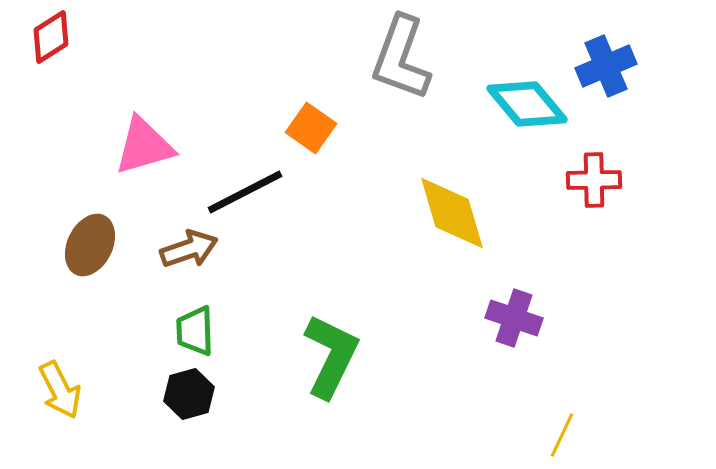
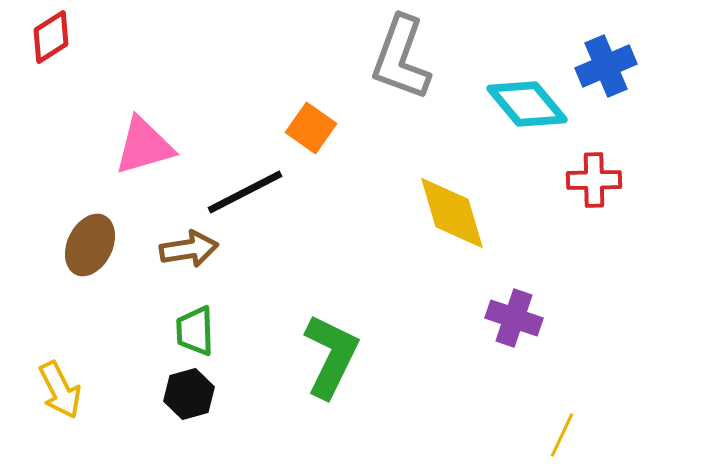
brown arrow: rotated 10 degrees clockwise
